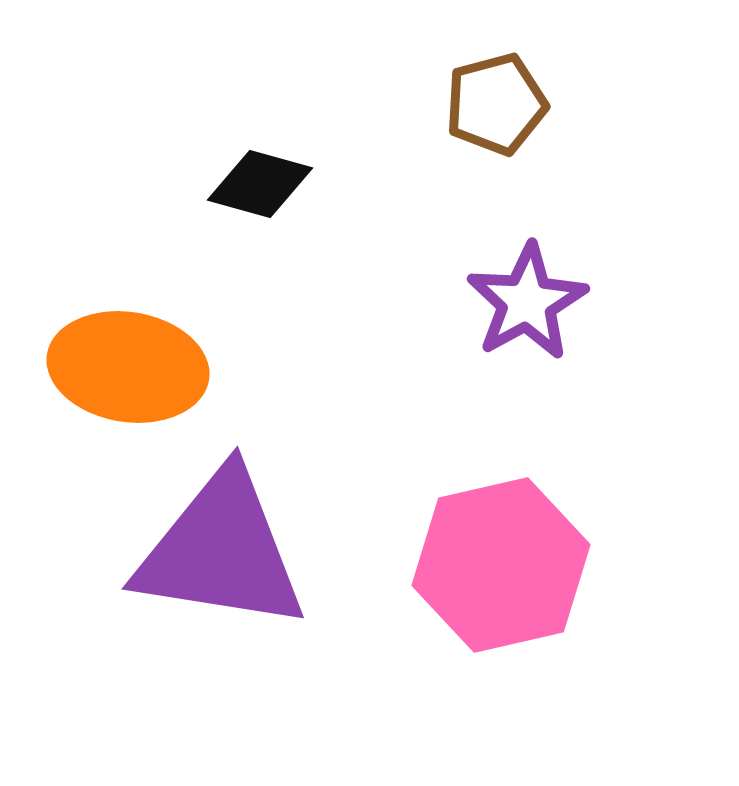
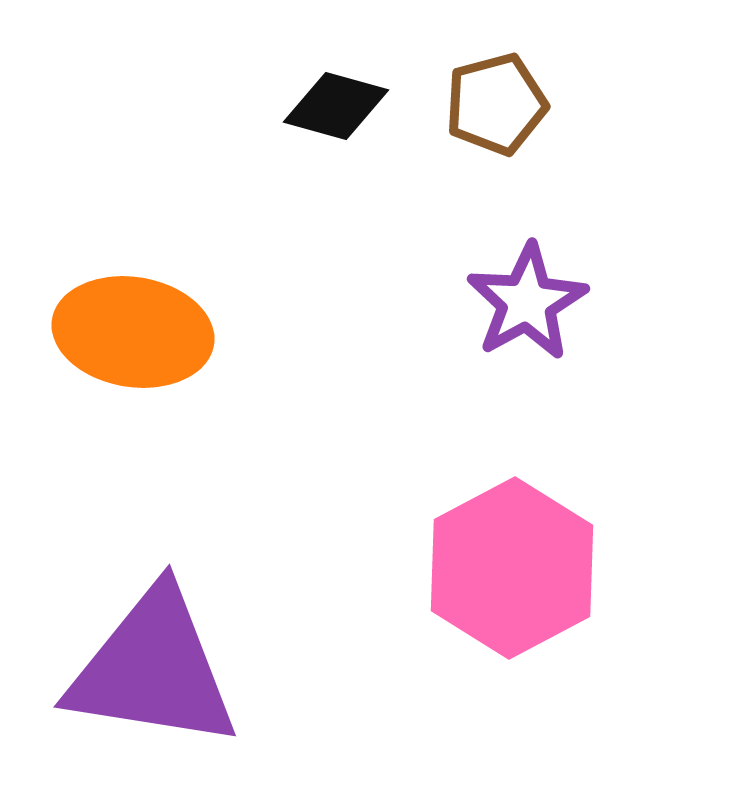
black diamond: moved 76 px right, 78 px up
orange ellipse: moved 5 px right, 35 px up
purple triangle: moved 68 px left, 118 px down
pink hexagon: moved 11 px right, 3 px down; rotated 15 degrees counterclockwise
